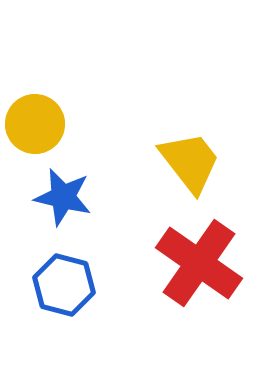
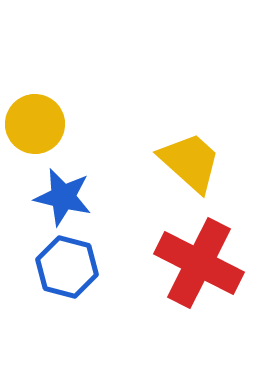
yellow trapezoid: rotated 10 degrees counterclockwise
red cross: rotated 8 degrees counterclockwise
blue hexagon: moved 3 px right, 18 px up
